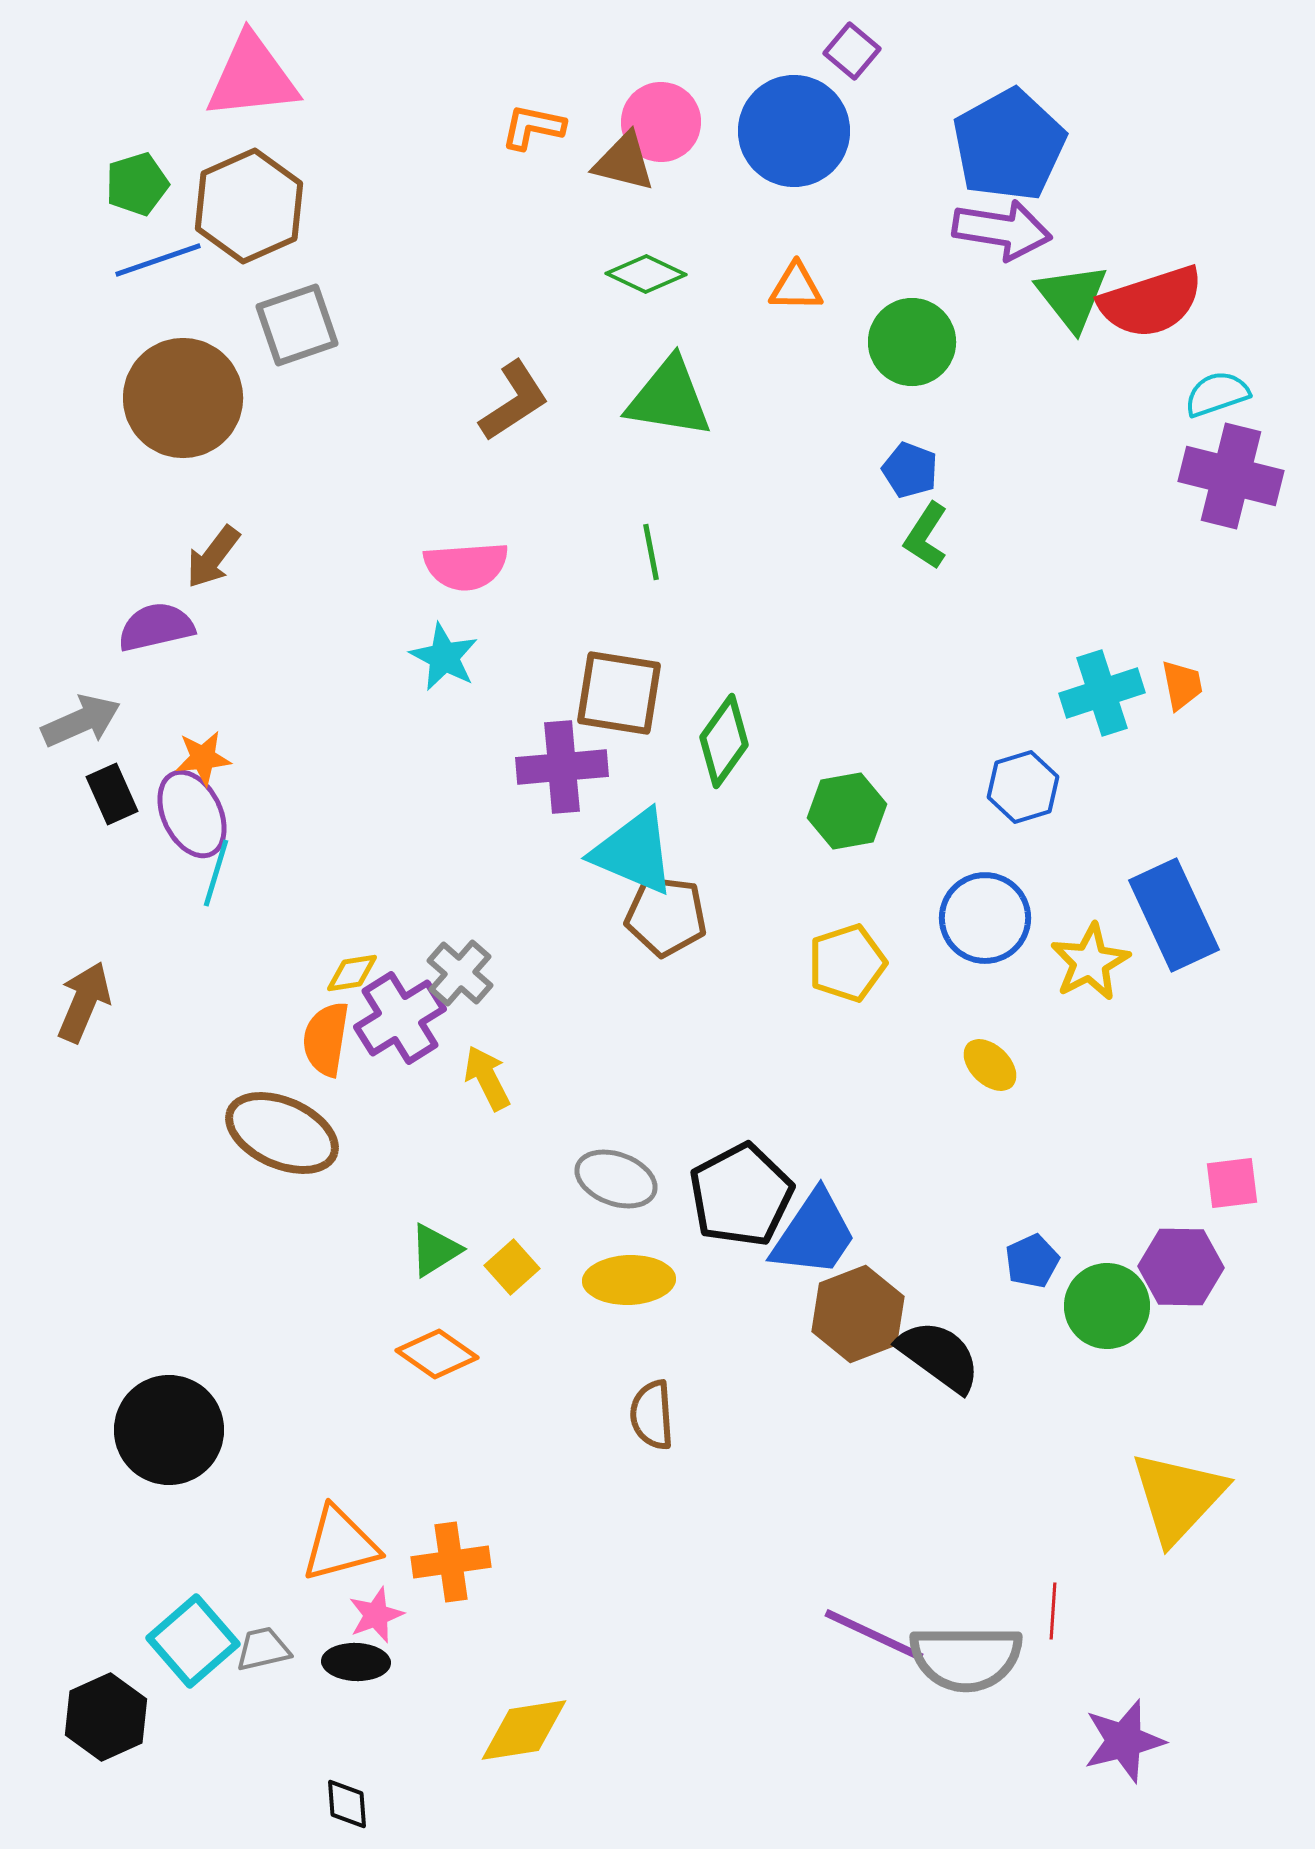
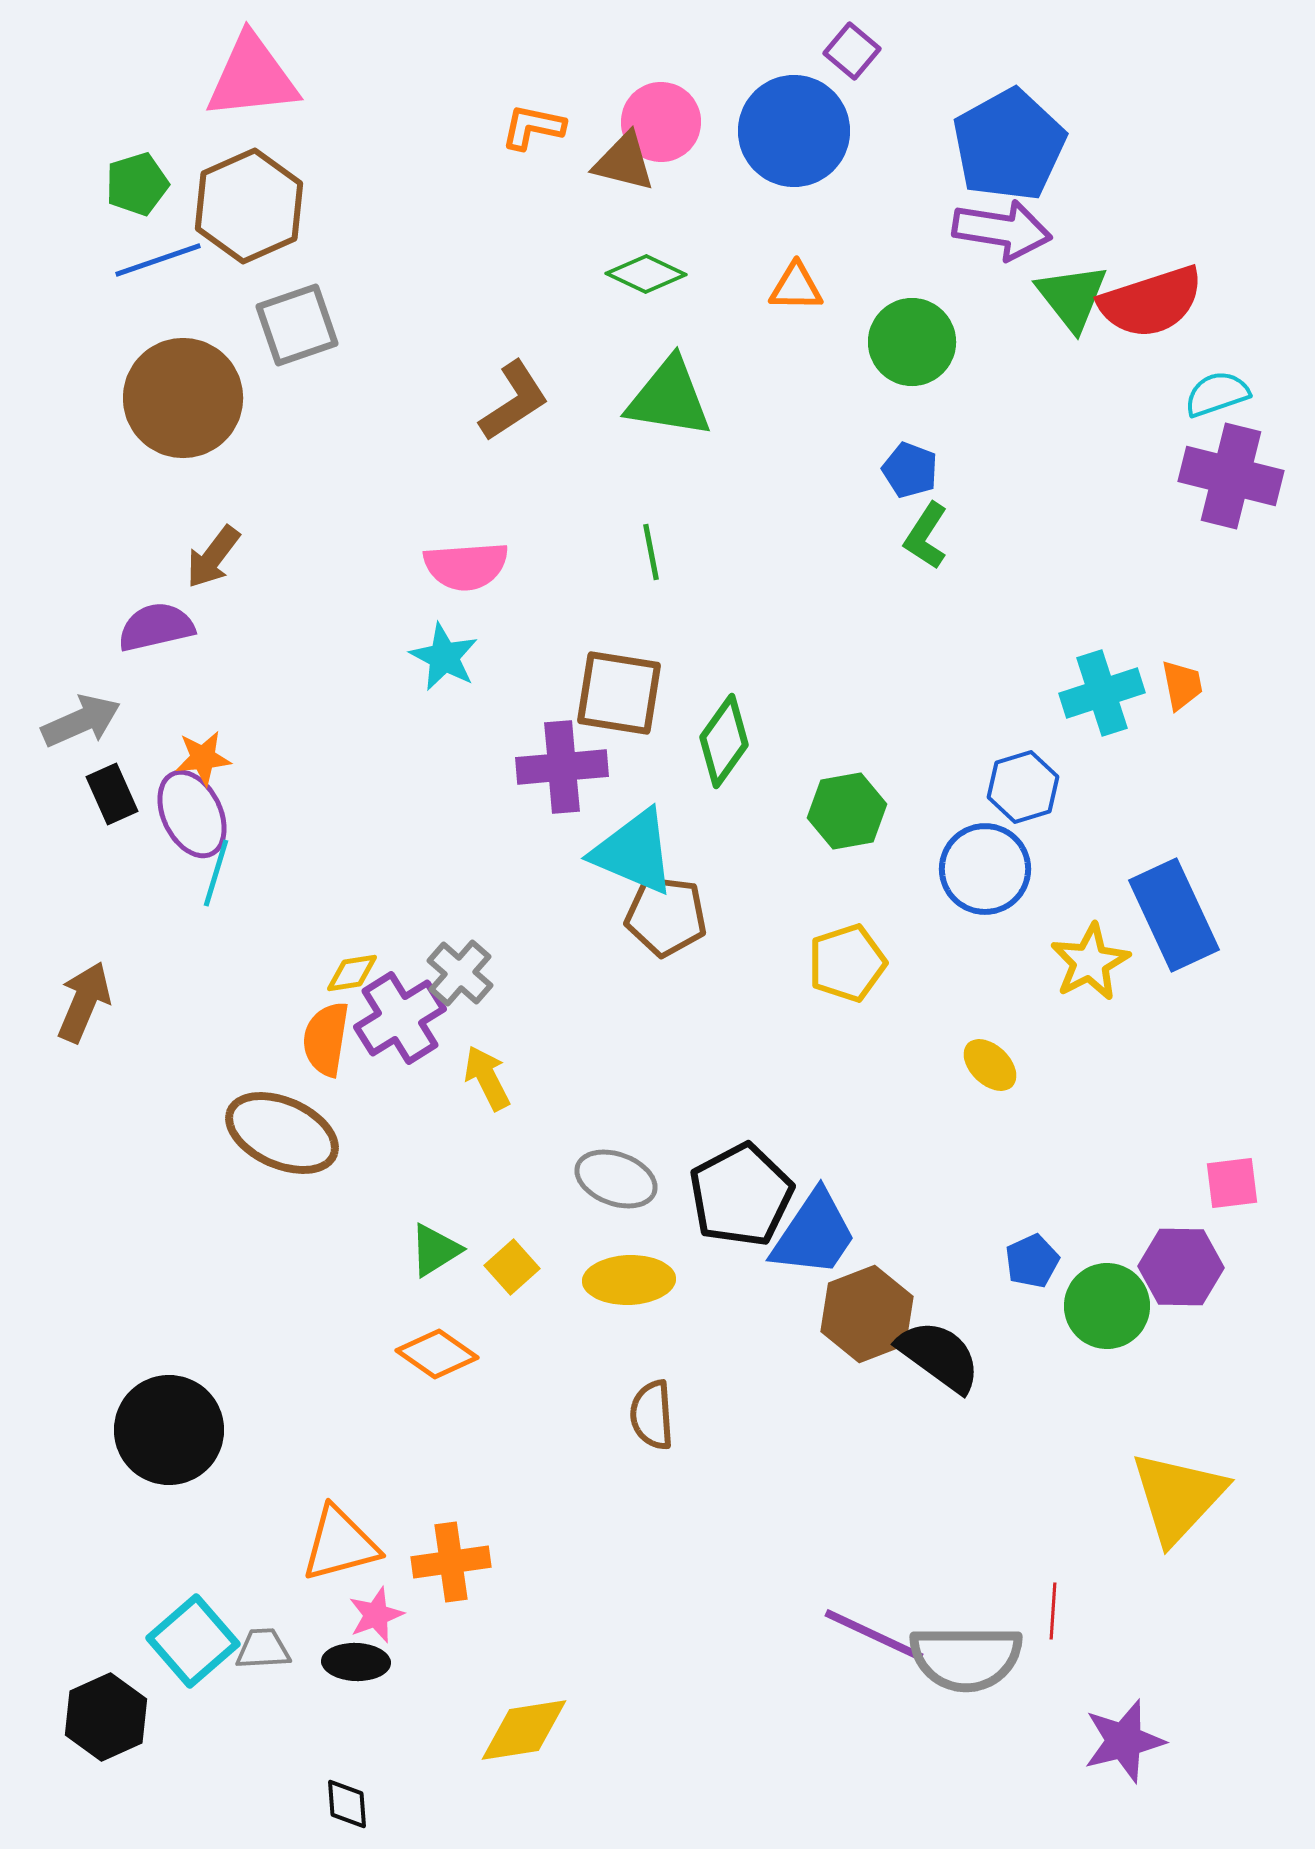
blue circle at (985, 918): moved 49 px up
brown hexagon at (858, 1314): moved 9 px right
gray trapezoid at (263, 1649): rotated 10 degrees clockwise
